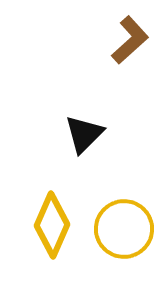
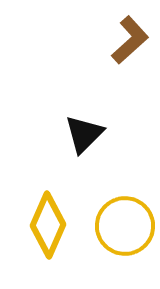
yellow diamond: moved 4 px left
yellow circle: moved 1 px right, 3 px up
